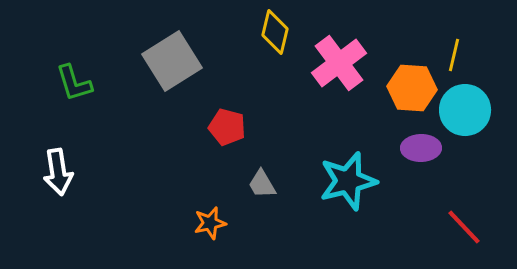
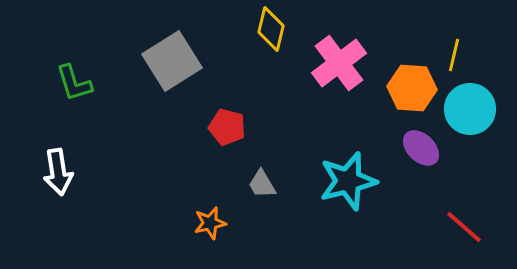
yellow diamond: moved 4 px left, 3 px up
cyan circle: moved 5 px right, 1 px up
purple ellipse: rotated 45 degrees clockwise
red line: rotated 6 degrees counterclockwise
